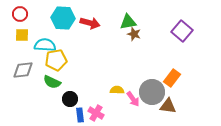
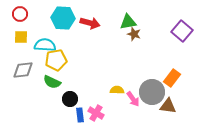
yellow square: moved 1 px left, 2 px down
